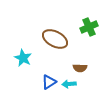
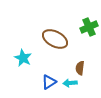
brown semicircle: rotated 96 degrees clockwise
cyan arrow: moved 1 px right, 1 px up
